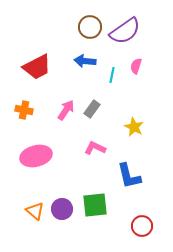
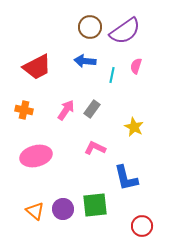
blue L-shape: moved 3 px left, 2 px down
purple circle: moved 1 px right
